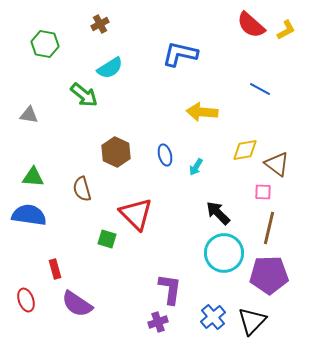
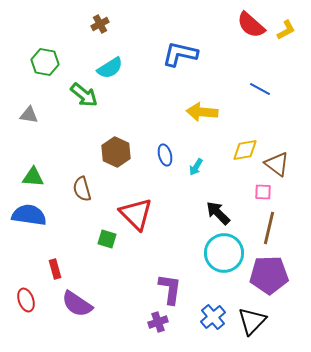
green hexagon: moved 18 px down
